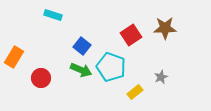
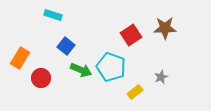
blue square: moved 16 px left
orange rectangle: moved 6 px right, 1 px down
